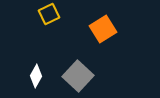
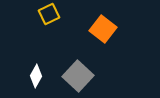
orange square: rotated 20 degrees counterclockwise
